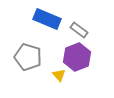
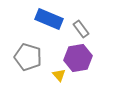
blue rectangle: moved 2 px right
gray rectangle: moved 2 px right, 1 px up; rotated 18 degrees clockwise
purple hexagon: moved 1 px right, 1 px down; rotated 12 degrees clockwise
